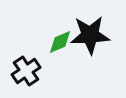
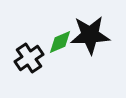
black cross: moved 3 px right, 13 px up
